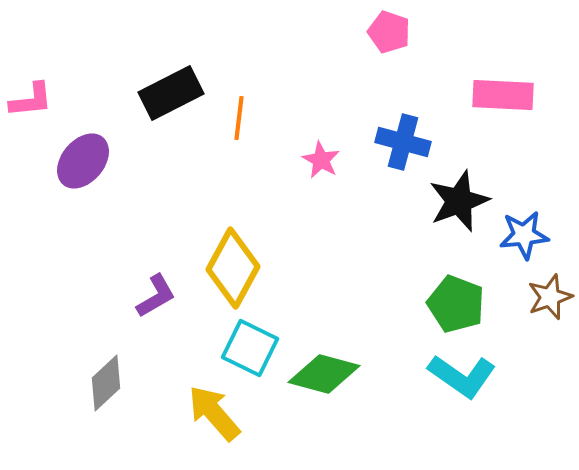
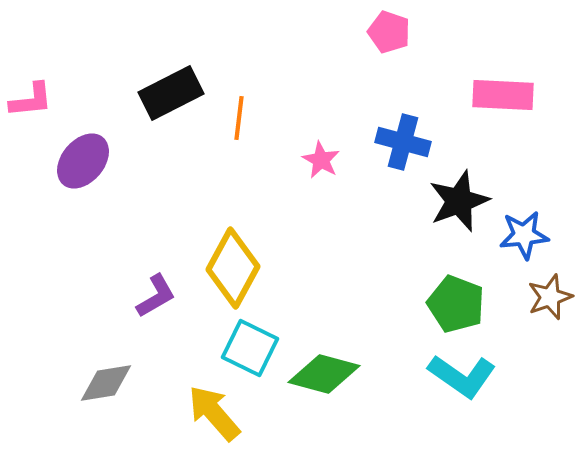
gray diamond: rotated 34 degrees clockwise
